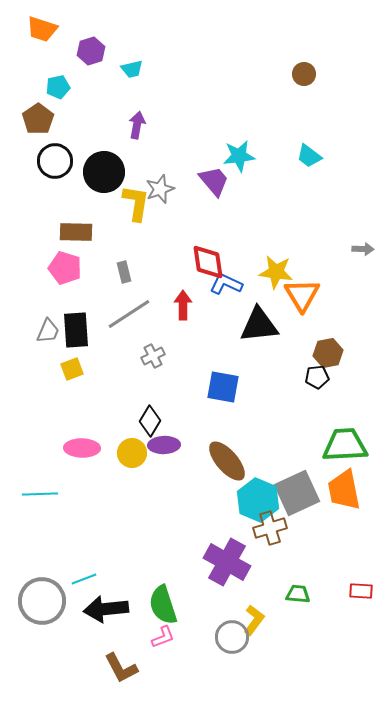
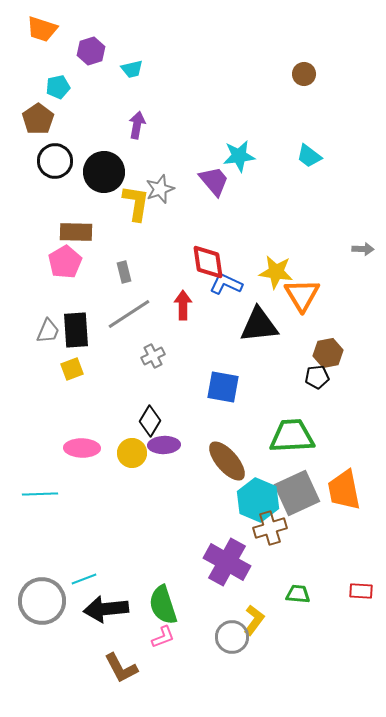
pink pentagon at (65, 268): moved 6 px up; rotated 24 degrees clockwise
green trapezoid at (345, 445): moved 53 px left, 9 px up
